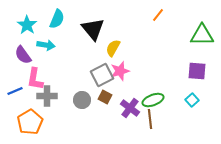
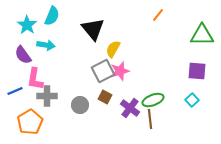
cyan semicircle: moved 5 px left, 3 px up
yellow semicircle: moved 1 px down
gray square: moved 1 px right, 4 px up
gray circle: moved 2 px left, 5 px down
